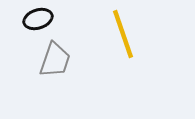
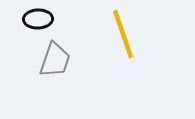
black ellipse: rotated 16 degrees clockwise
